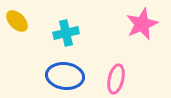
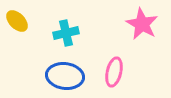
pink star: rotated 20 degrees counterclockwise
pink ellipse: moved 2 px left, 7 px up
